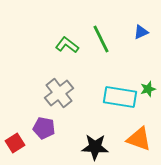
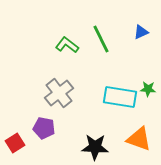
green star: rotated 21 degrees clockwise
